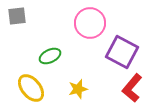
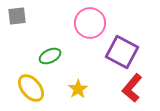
yellow star: rotated 18 degrees counterclockwise
